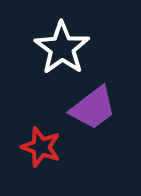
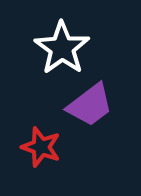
purple trapezoid: moved 3 px left, 3 px up
